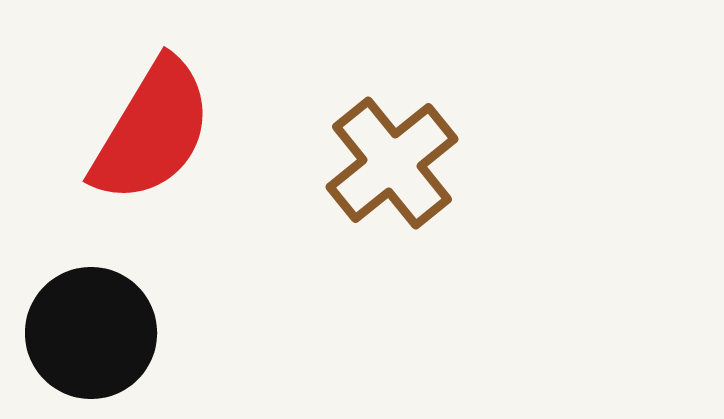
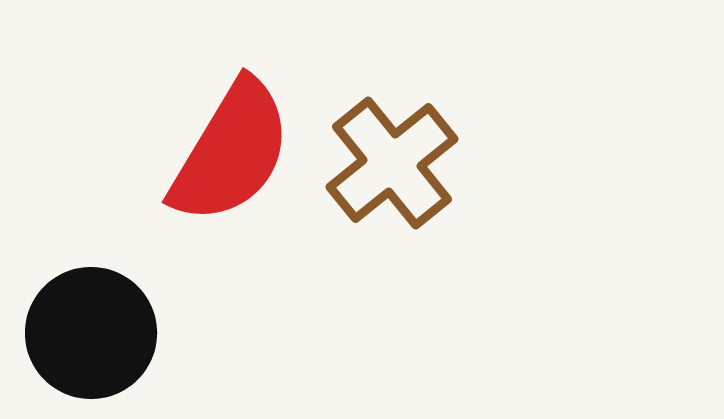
red semicircle: moved 79 px right, 21 px down
